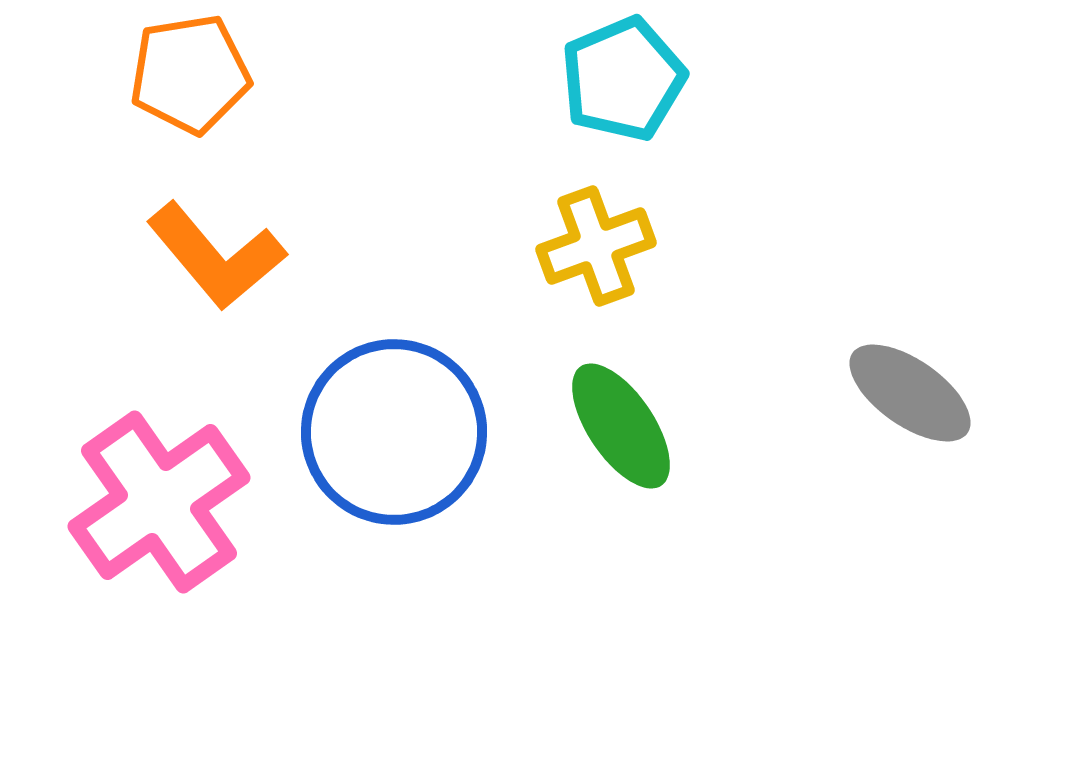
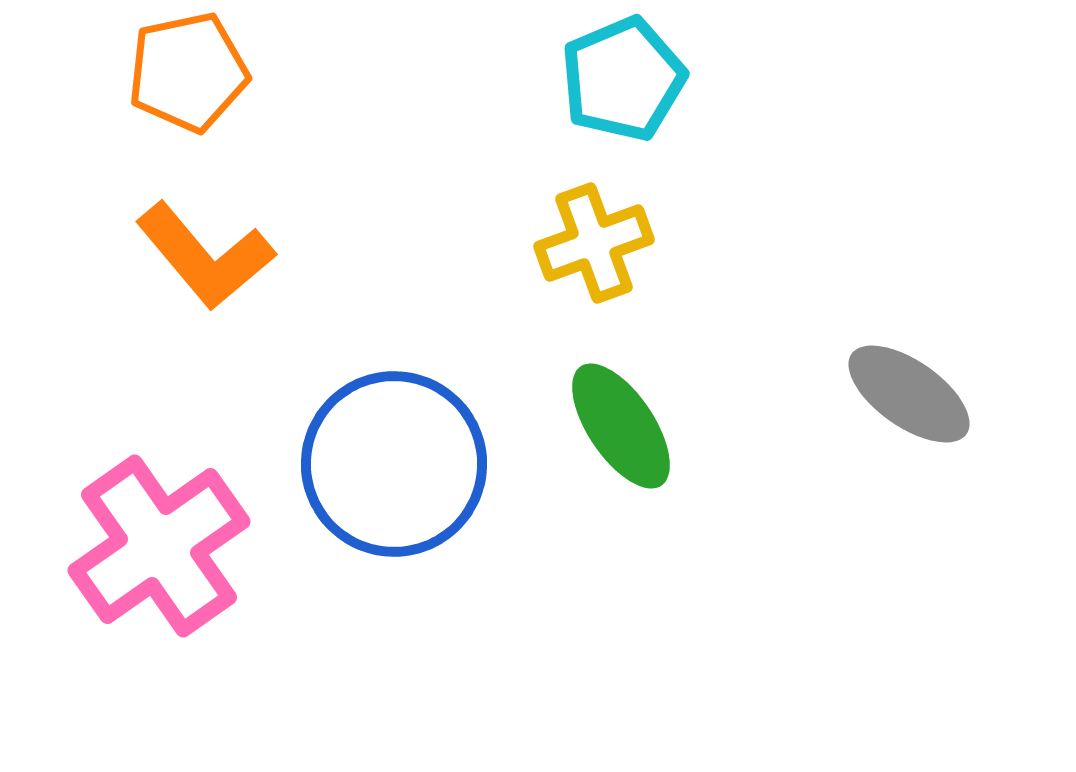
orange pentagon: moved 2 px left, 2 px up; rotated 3 degrees counterclockwise
yellow cross: moved 2 px left, 3 px up
orange L-shape: moved 11 px left
gray ellipse: moved 1 px left, 1 px down
blue circle: moved 32 px down
pink cross: moved 44 px down
